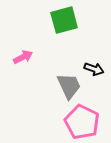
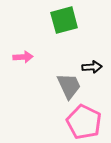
pink arrow: rotated 24 degrees clockwise
black arrow: moved 2 px left, 2 px up; rotated 24 degrees counterclockwise
pink pentagon: moved 2 px right
